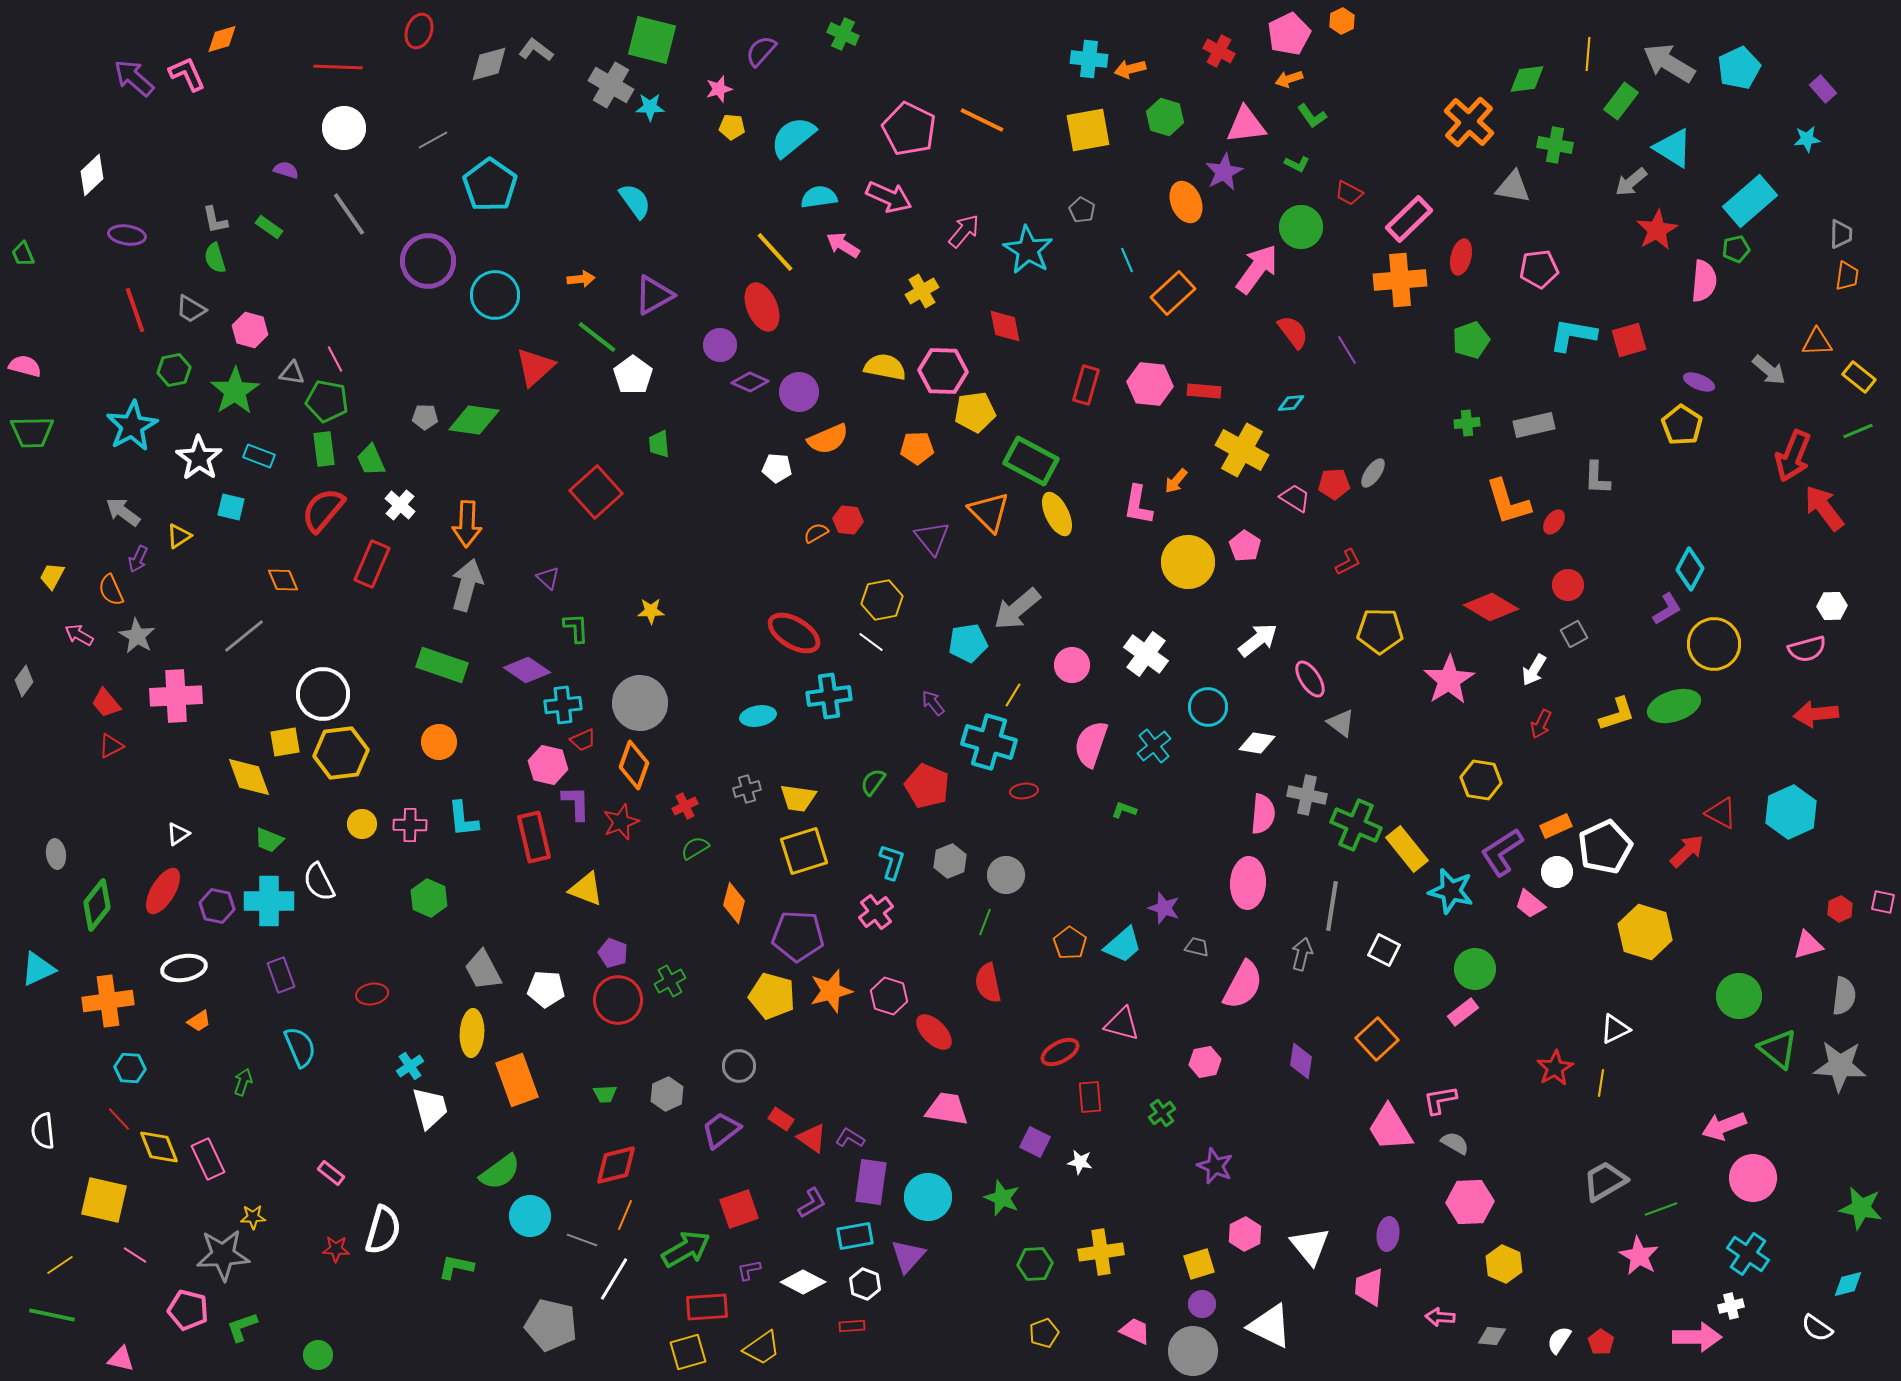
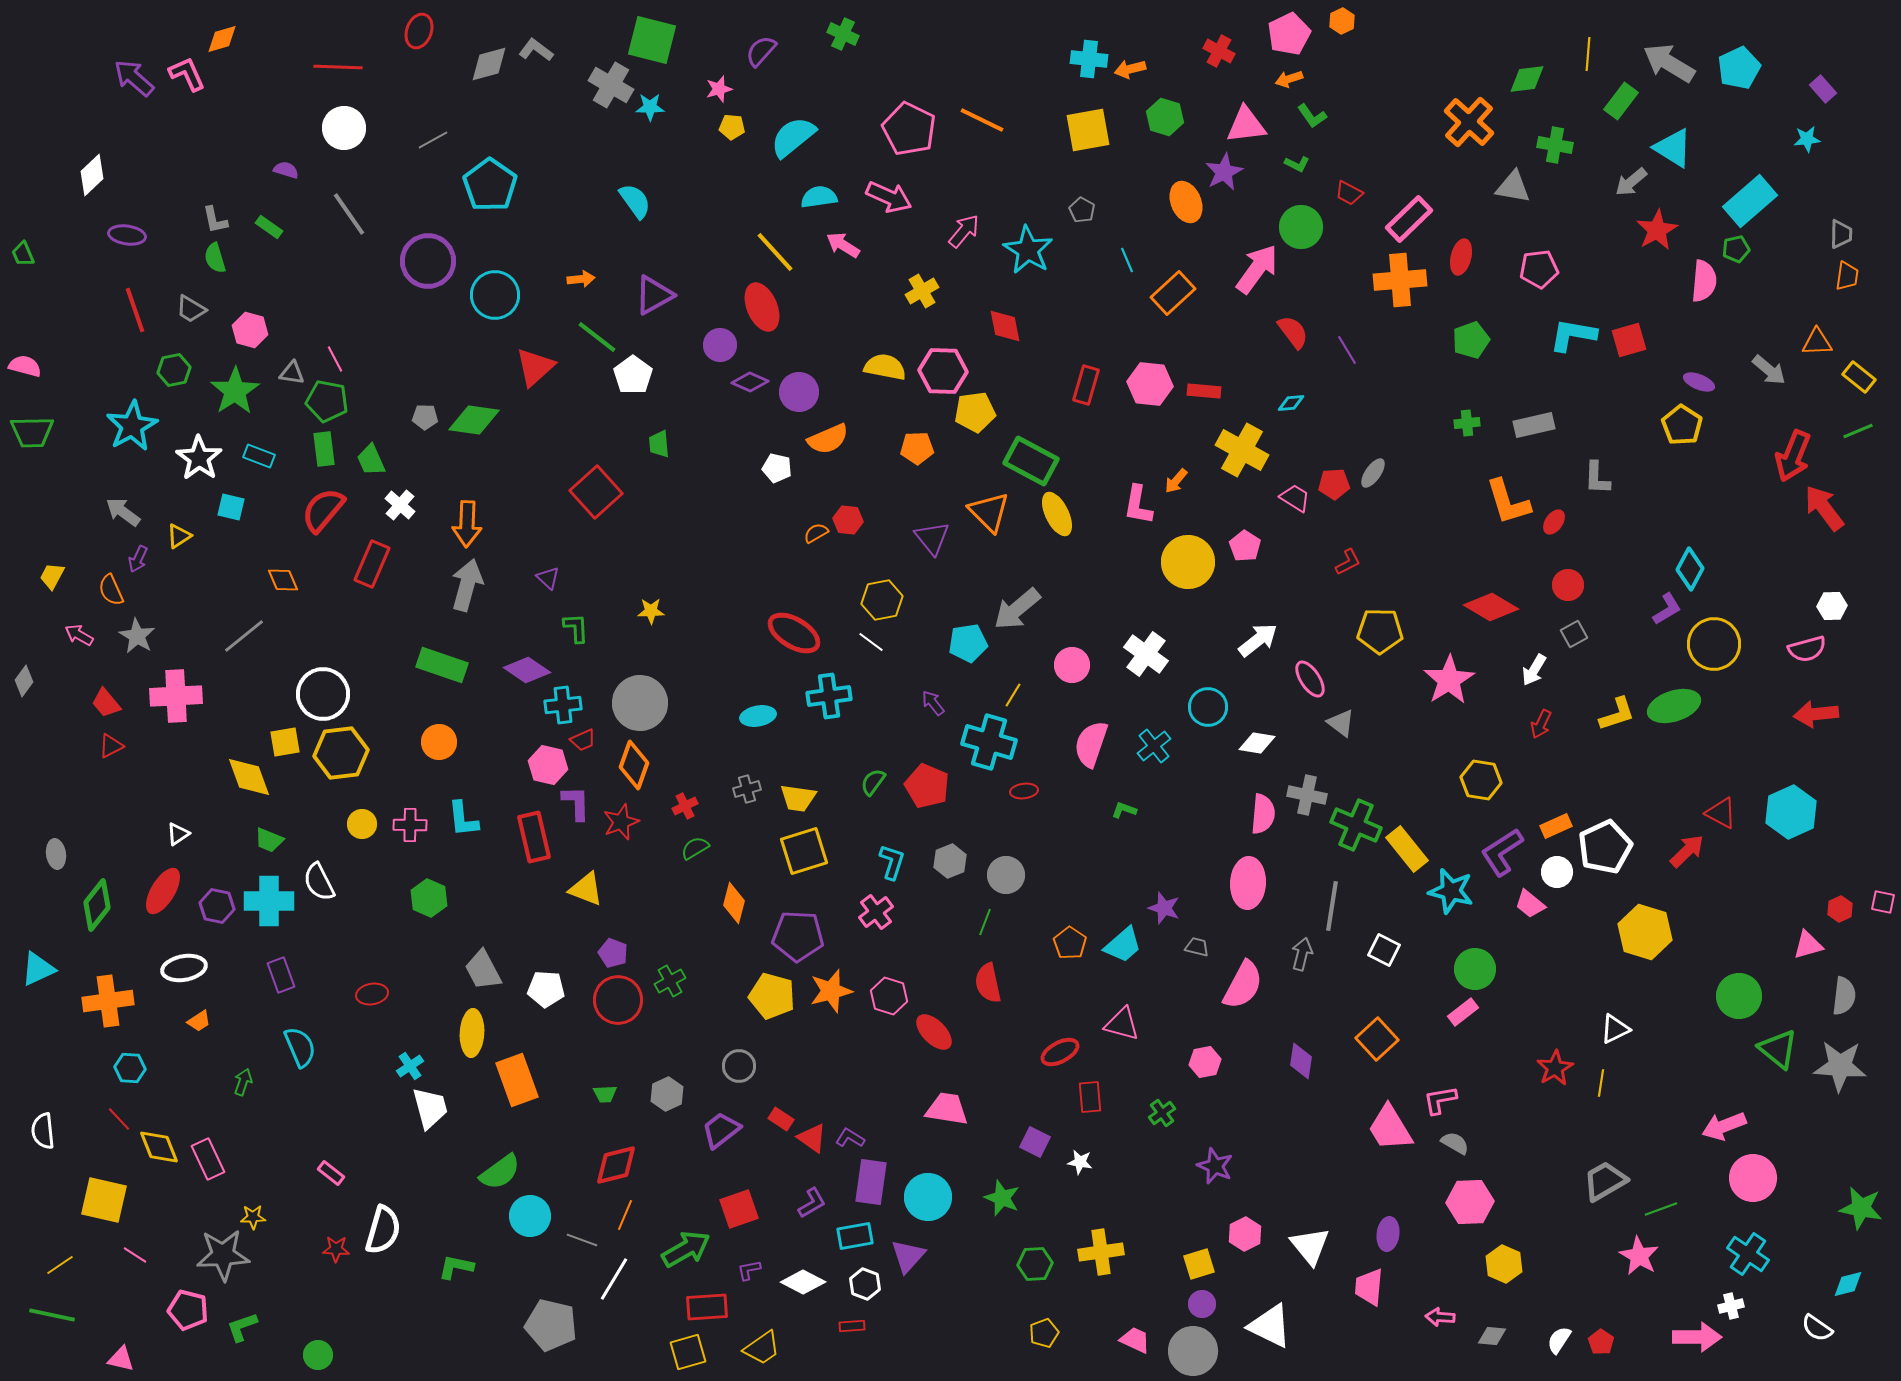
white pentagon at (777, 468): rotated 8 degrees clockwise
pink trapezoid at (1135, 1331): moved 9 px down
